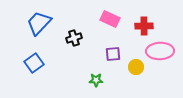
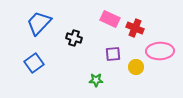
red cross: moved 9 px left, 2 px down; rotated 24 degrees clockwise
black cross: rotated 35 degrees clockwise
